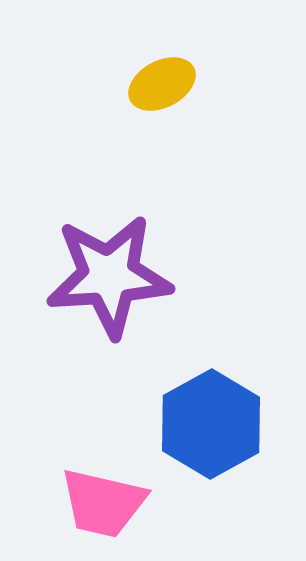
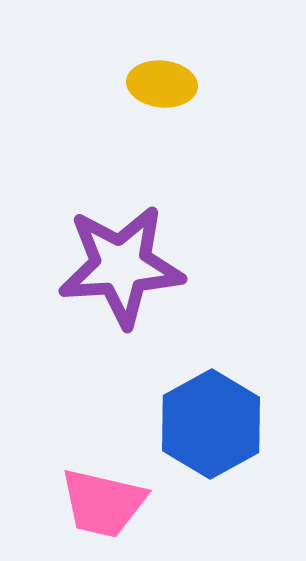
yellow ellipse: rotated 34 degrees clockwise
purple star: moved 12 px right, 10 px up
